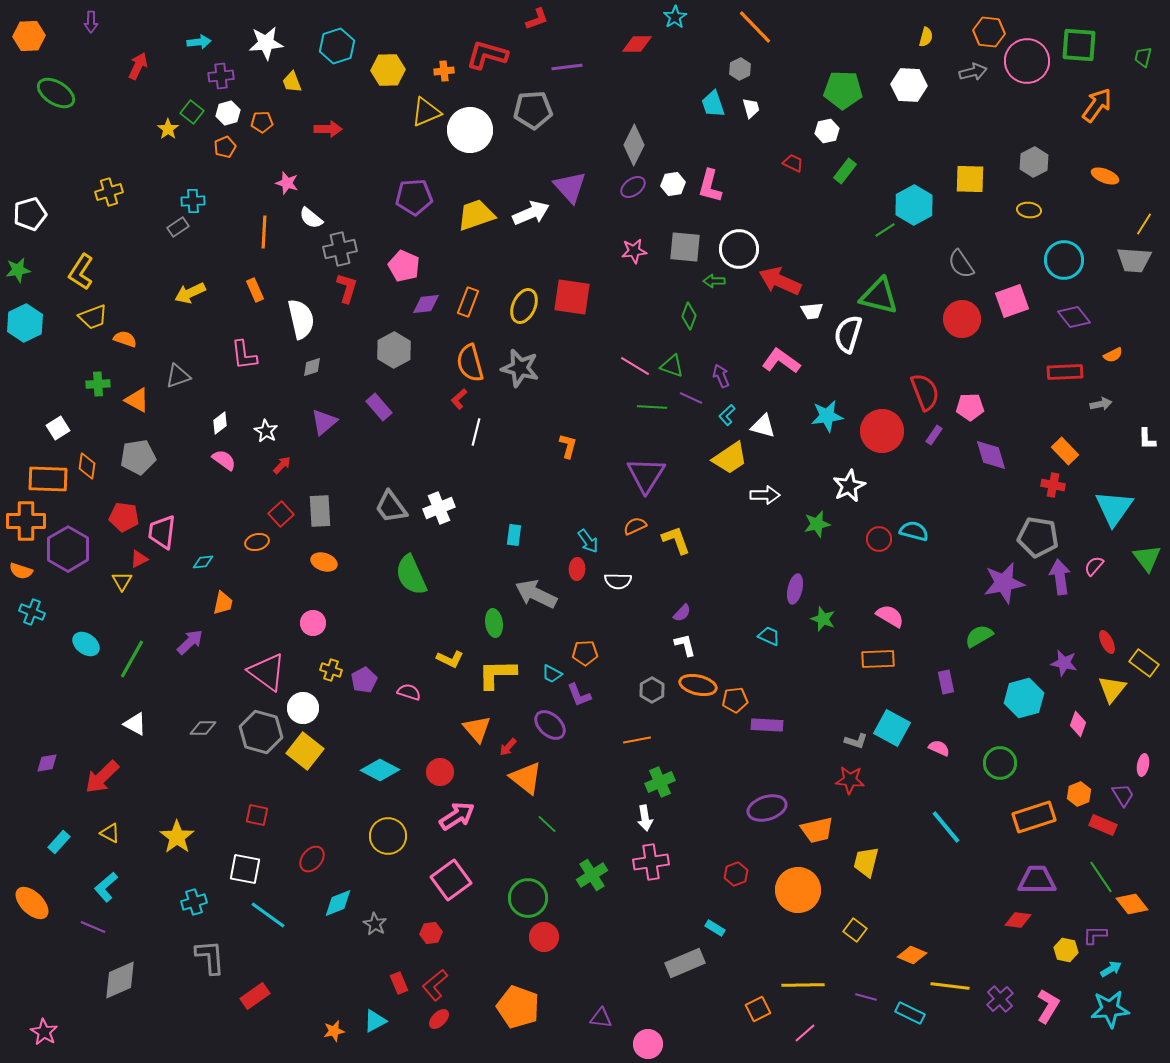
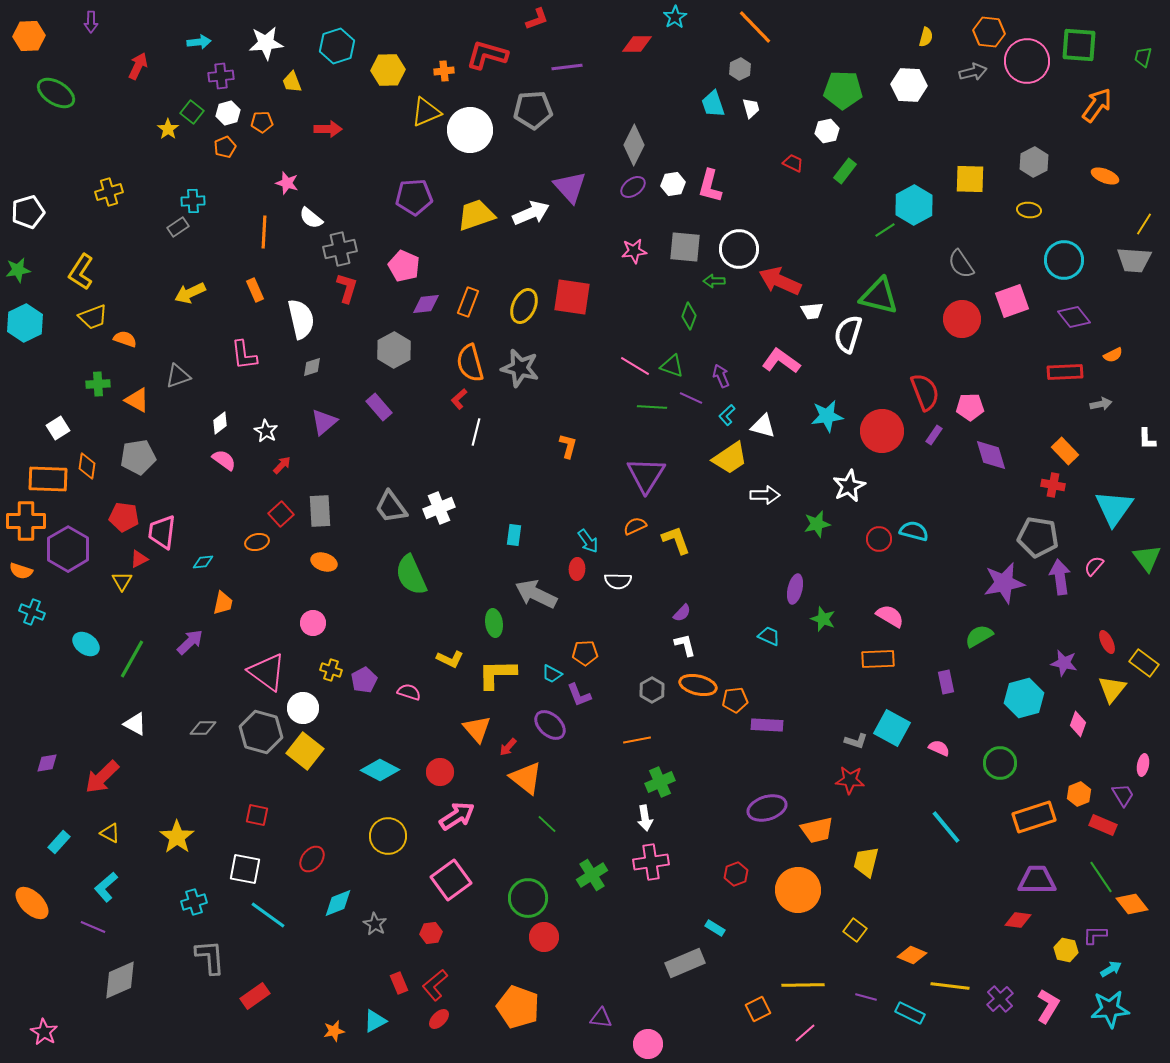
white pentagon at (30, 214): moved 2 px left, 2 px up
